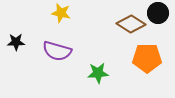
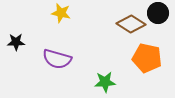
purple semicircle: moved 8 px down
orange pentagon: rotated 12 degrees clockwise
green star: moved 7 px right, 9 px down
